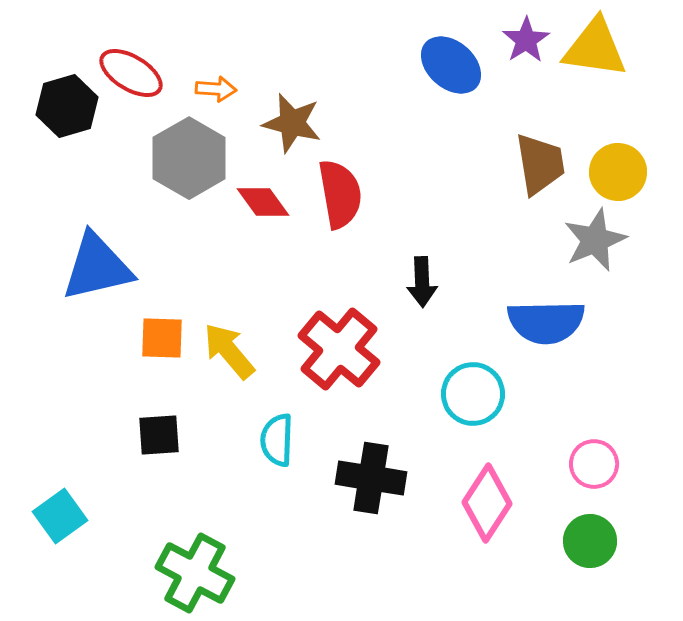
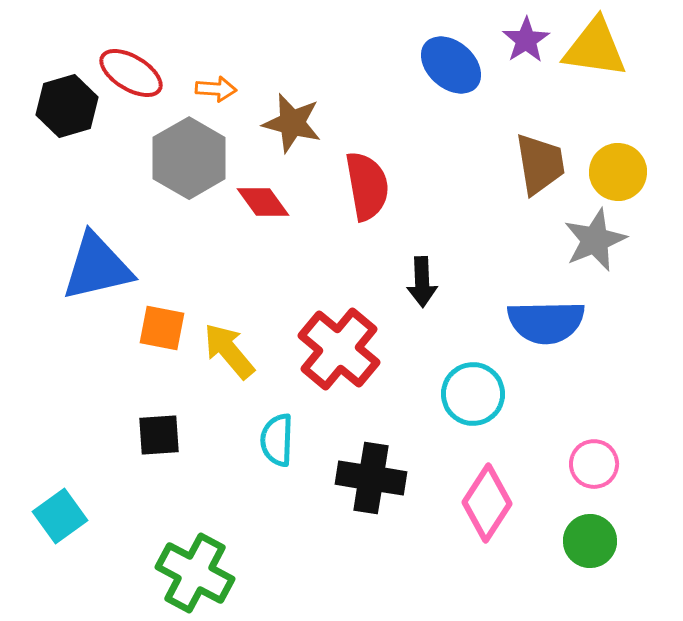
red semicircle: moved 27 px right, 8 px up
orange square: moved 10 px up; rotated 9 degrees clockwise
